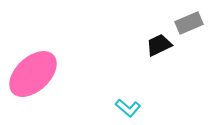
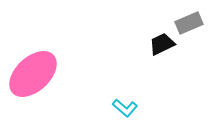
black trapezoid: moved 3 px right, 1 px up
cyan L-shape: moved 3 px left
